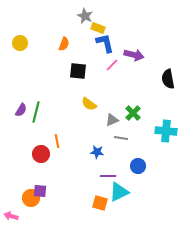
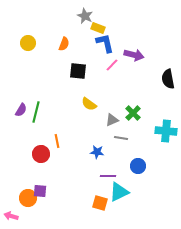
yellow circle: moved 8 px right
orange circle: moved 3 px left
